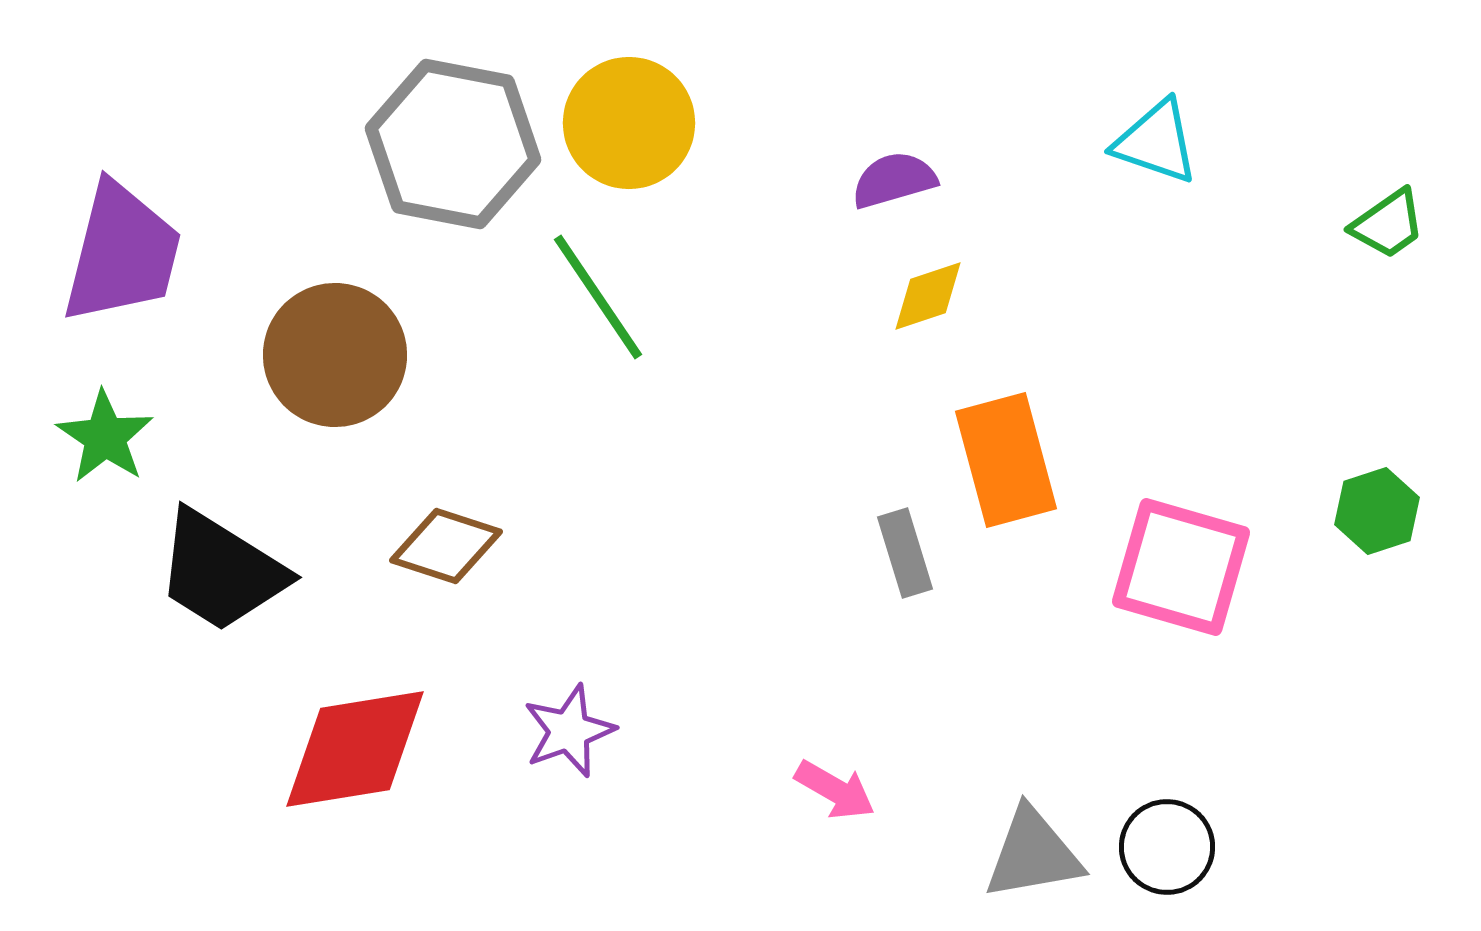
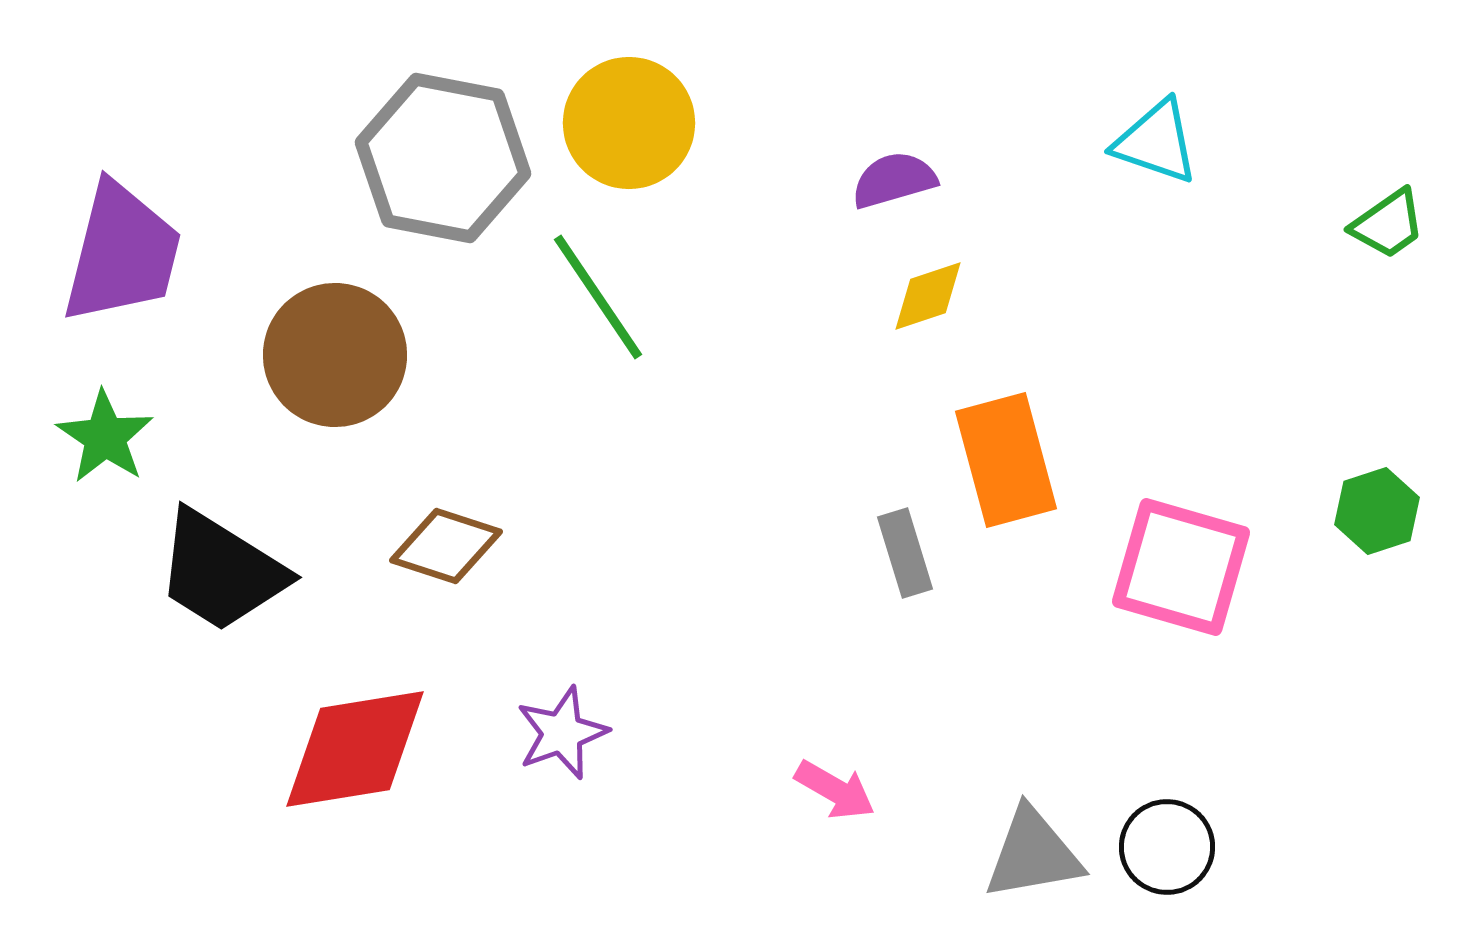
gray hexagon: moved 10 px left, 14 px down
purple star: moved 7 px left, 2 px down
